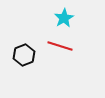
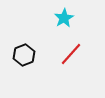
red line: moved 11 px right, 8 px down; rotated 65 degrees counterclockwise
